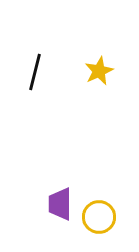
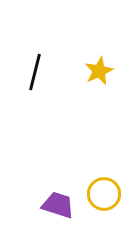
purple trapezoid: moved 2 px left, 1 px down; rotated 108 degrees clockwise
yellow circle: moved 5 px right, 23 px up
